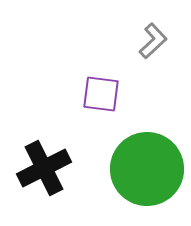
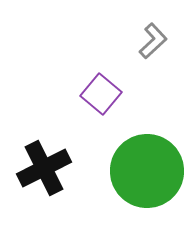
purple square: rotated 33 degrees clockwise
green circle: moved 2 px down
